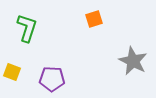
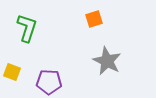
gray star: moved 26 px left
purple pentagon: moved 3 px left, 3 px down
